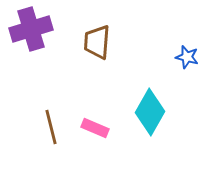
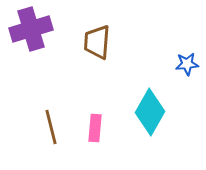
blue star: moved 7 px down; rotated 20 degrees counterclockwise
pink rectangle: rotated 72 degrees clockwise
